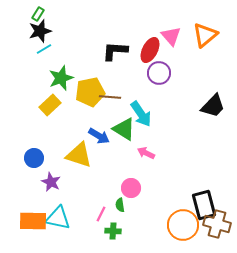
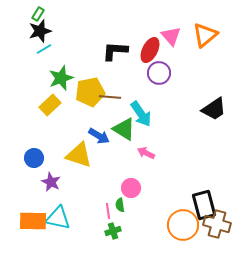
black trapezoid: moved 1 px right, 3 px down; rotated 12 degrees clockwise
pink line: moved 7 px right, 3 px up; rotated 35 degrees counterclockwise
green cross: rotated 21 degrees counterclockwise
